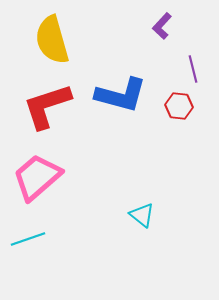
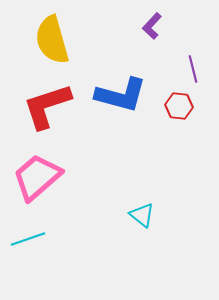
purple L-shape: moved 10 px left
